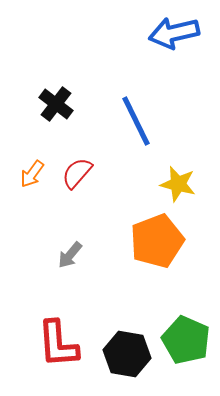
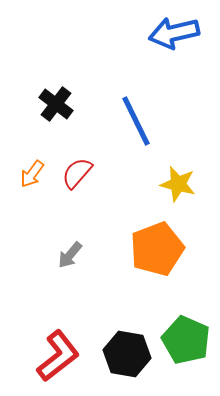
orange pentagon: moved 8 px down
red L-shape: moved 12 px down; rotated 124 degrees counterclockwise
